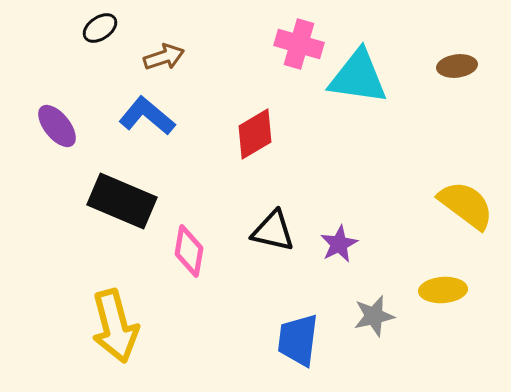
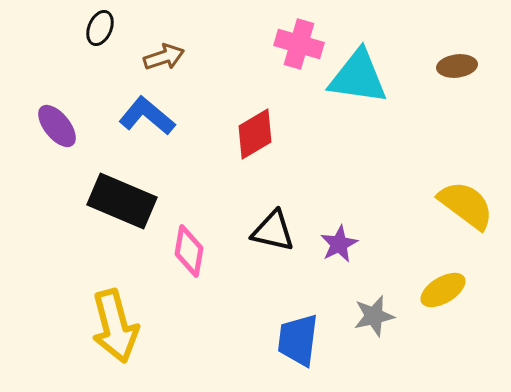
black ellipse: rotated 32 degrees counterclockwise
yellow ellipse: rotated 27 degrees counterclockwise
